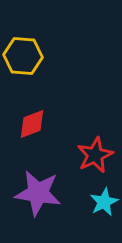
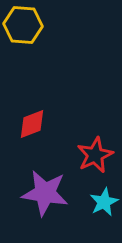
yellow hexagon: moved 31 px up
purple star: moved 7 px right
